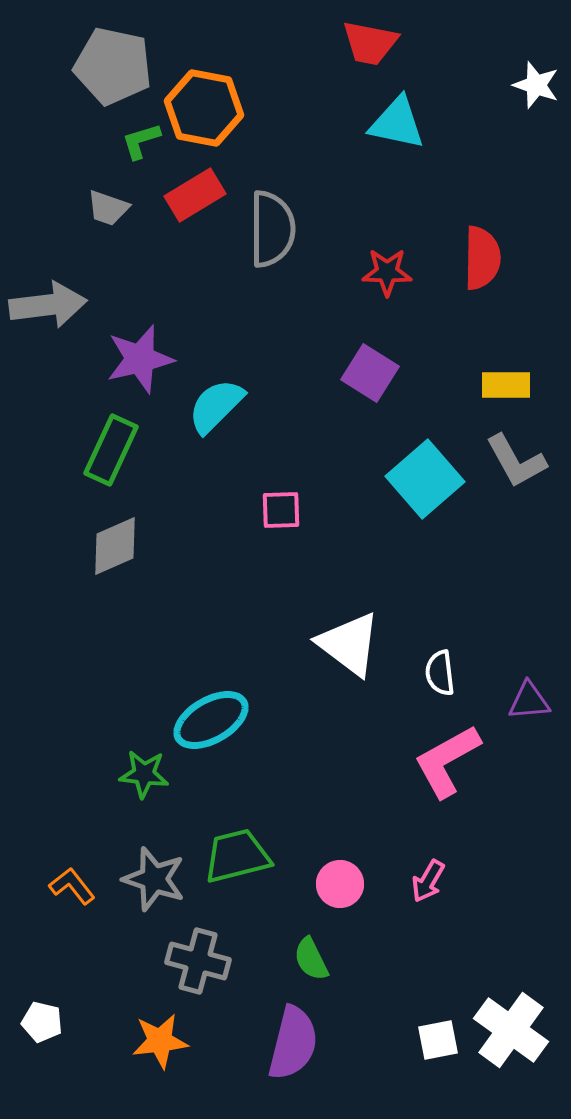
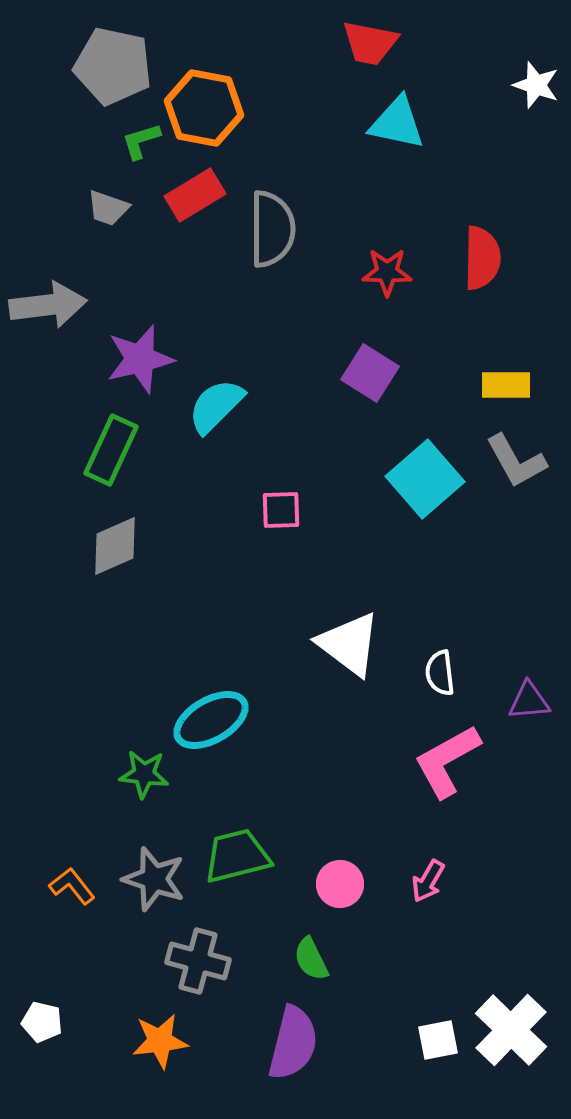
white cross: rotated 8 degrees clockwise
